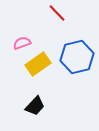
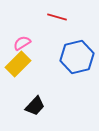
red line: moved 4 px down; rotated 30 degrees counterclockwise
pink semicircle: rotated 12 degrees counterclockwise
yellow rectangle: moved 20 px left; rotated 10 degrees counterclockwise
